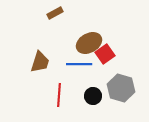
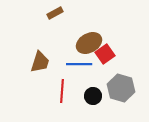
red line: moved 3 px right, 4 px up
